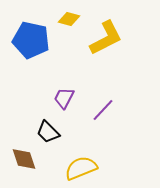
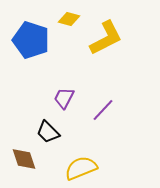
blue pentagon: rotated 6 degrees clockwise
